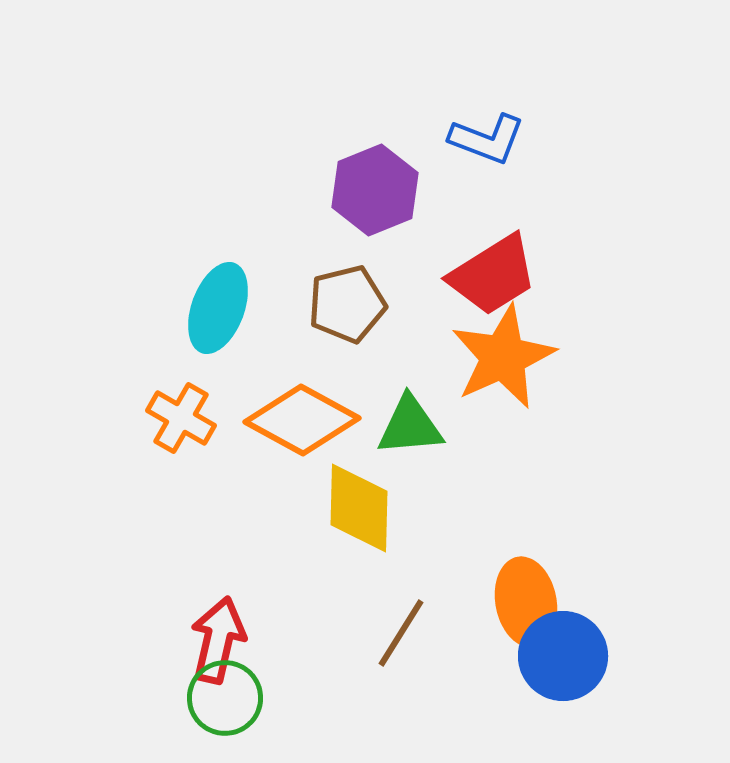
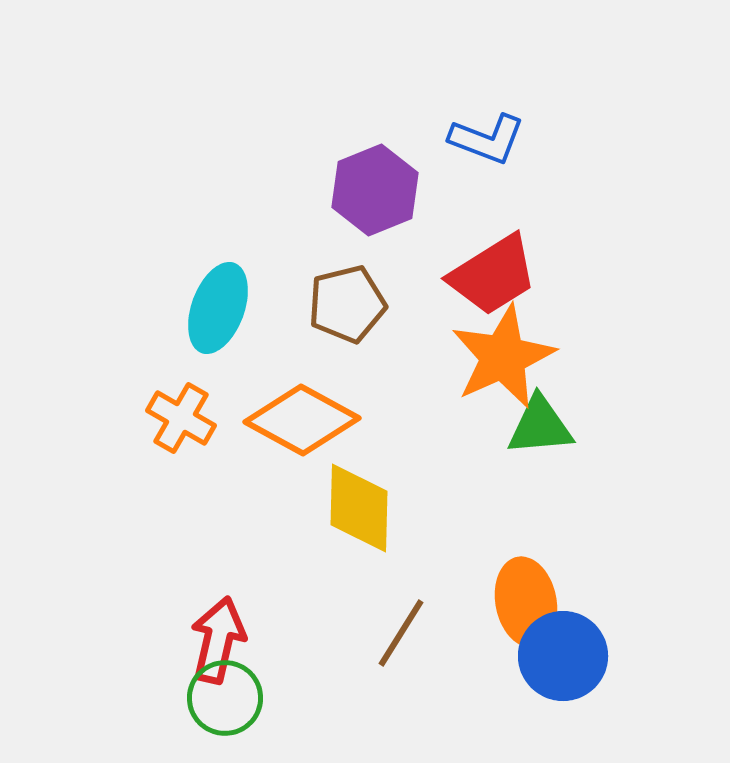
green triangle: moved 130 px right
